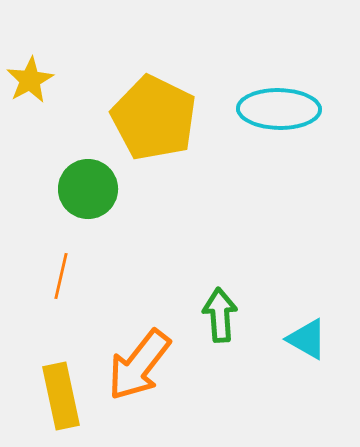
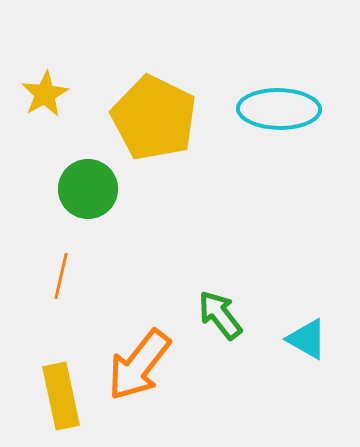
yellow star: moved 15 px right, 14 px down
green arrow: rotated 34 degrees counterclockwise
